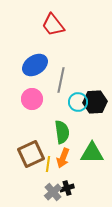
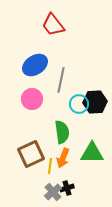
cyan circle: moved 1 px right, 2 px down
yellow line: moved 2 px right, 2 px down
